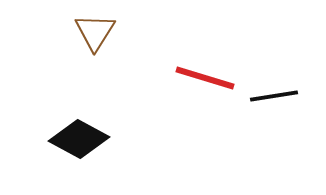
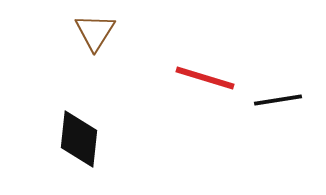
black line: moved 4 px right, 4 px down
black diamond: rotated 68 degrees clockwise
